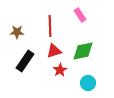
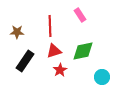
cyan circle: moved 14 px right, 6 px up
